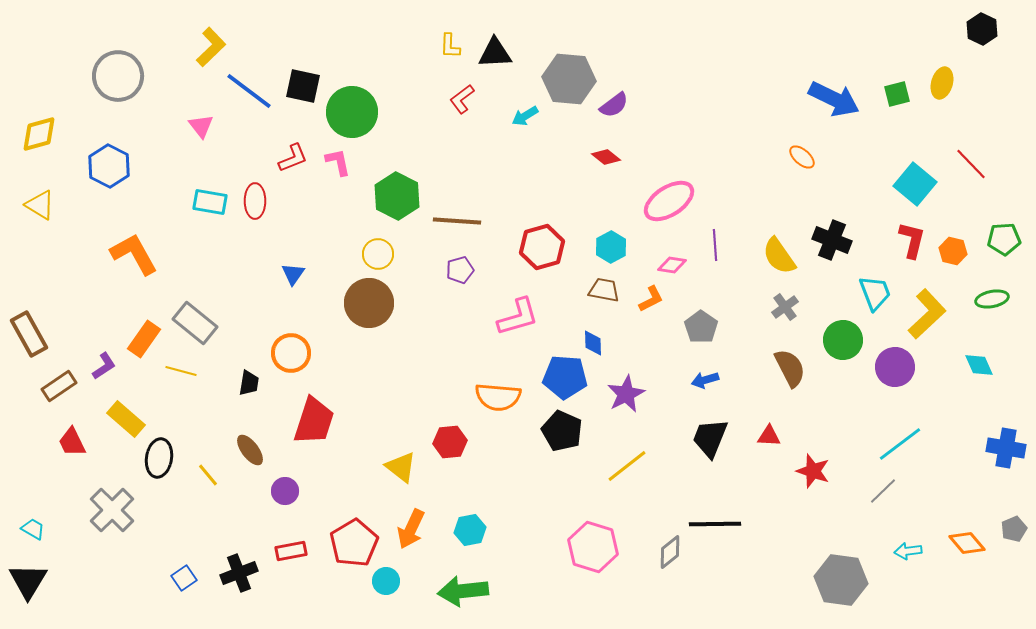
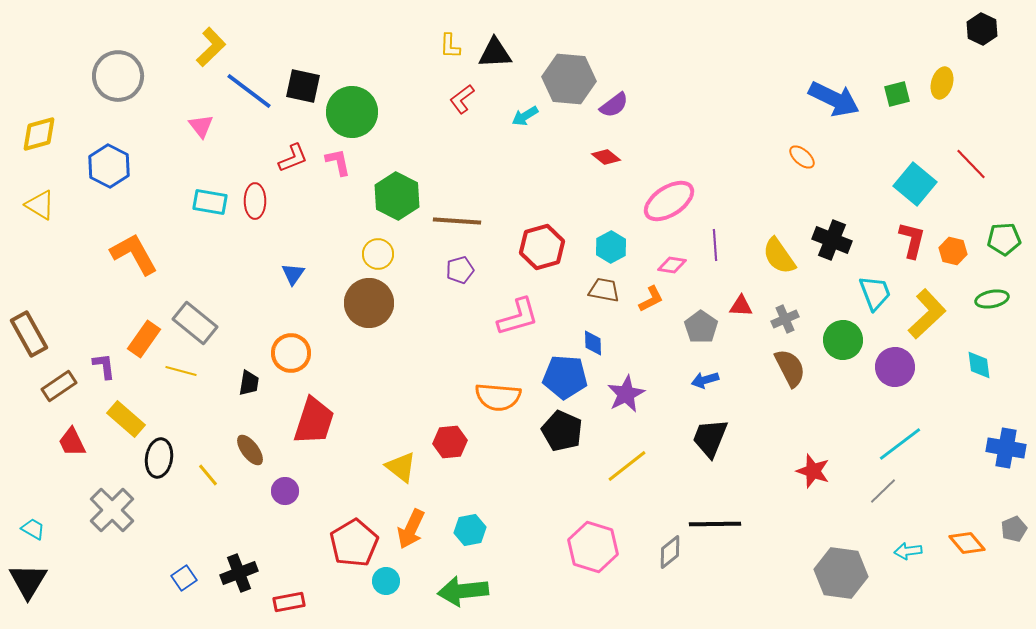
gray cross at (785, 307): moved 12 px down; rotated 12 degrees clockwise
cyan diamond at (979, 365): rotated 16 degrees clockwise
purple L-shape at (104, 366): rotated 64 degrees counterclockwise
red triangle at (769, 436): moved 28 px left, 130 px up
red rectangle at (291, 551): moved 2 px left, 51 px down
gray hexagon at (841, 580): moved 7 px up
